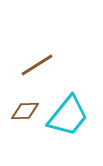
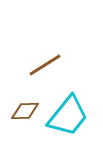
brown line: moved 8 px right
